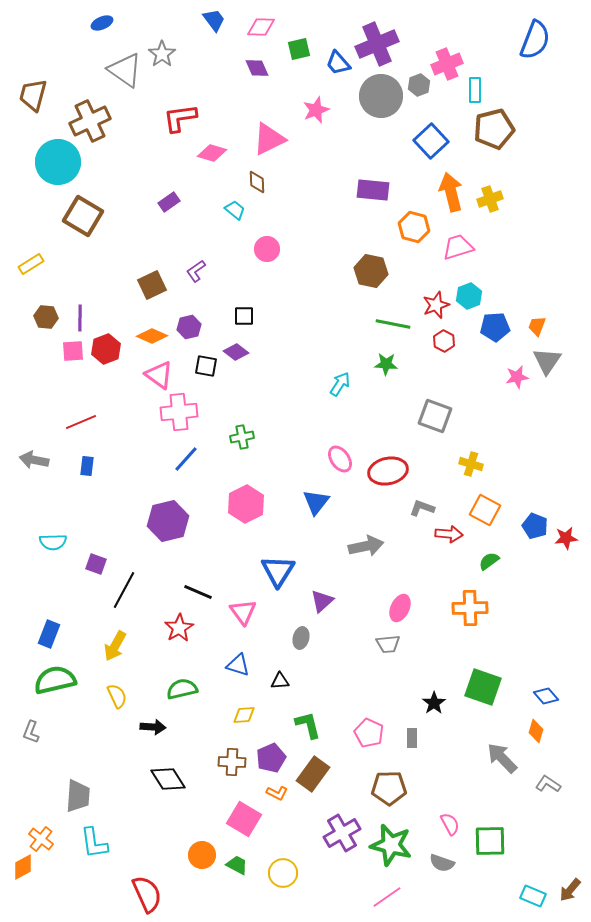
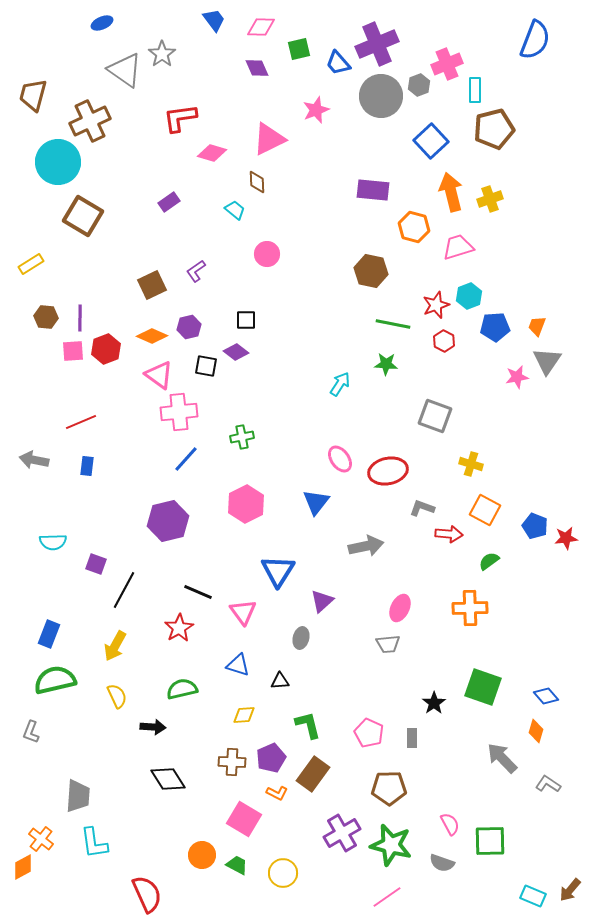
pink circle at (267, 249): moved 5 px down
black square at (244, 316): moved 2 px right, 4 px down
